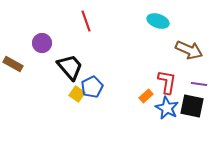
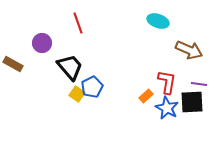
red line: moved 8 px left, 2 px down
black square: moved 4 px up; rotated 15 degrees counterclockwise
